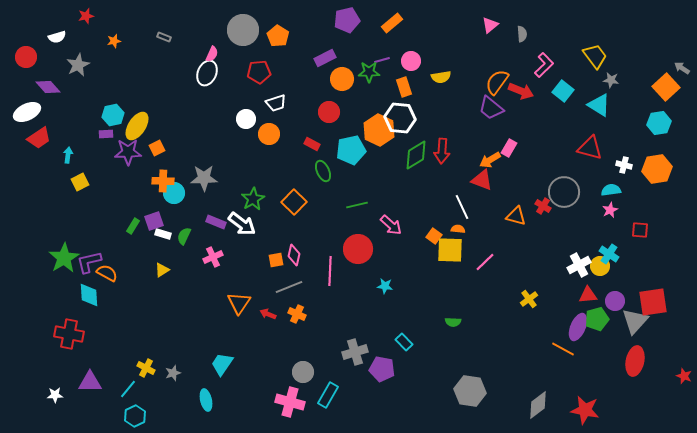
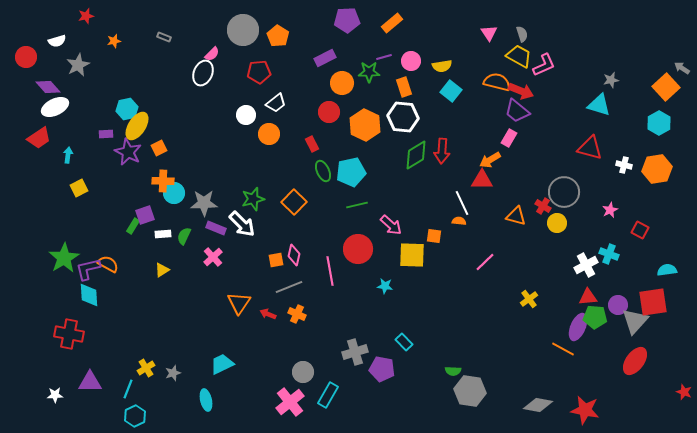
purple pentagon at (347, 20): rotated 10 degrees clockwise
pink triangle at (490, 25): moved 1 px left, 8 px down; rotated 24 degrees counterclockwise
gray semicircle at (522, 34): rotated 14 degrees counterclockwise
white semicircle at (57, 37): moved 4 px down
pink semicircle at (212, 54): rotated 21 degrees clockwise
yellow trapezoid at (595, 56): moved 76 px left; rotated 24 degrees counterclockwise
purple line at (382, 60): moved 2 px right, 3 px up
pink L-shape at (544, 65): rotated 20 degrees clockwise
white ellipse at (207, 73): moved 4 px left
yellow semicircle at (441, 77): moved 1 px right, 11 px up
orange circle at (342, 79): moved 4 px down
gray star at (611, 80): rotated 21 degrees counterclockwise
orange semicircle at (497, 82): rotated 68 degrees clockwise
cyan square at (563, 91): moved 112 px left
white trapezoid at (276, 103): rotated 20 degrees counterclockwise
cyan triangle at (599, 105): rotated 15 degrees counterclockwise
purple trapezoid at (491, 108): moved 26 px right, 3 px down
white ellipse at (27, 112): moved 28 px right, 5 px up
cyan hexagon at (113, 115): moved 14 px right, 6 px up
white hexagon at (400, 118): moved 3 px right, 1 px up
white circle at (246, 119): moved 4 px up
cyan hexagon at (659, 123): rotated 20 degrees counterclockwise
orange hexagon at (379, 130): moved 14 px left, 5 px up
red rectangle at (312, 144): rotated 35 degrees clockwise
orange square at (157, 148): moved 2 px right
pink rectangle at (509, 148): moved 10 px up
cyan pentagon at (351, 150): moved 22 px down
purple star at (128, 152): rotated 28 degrees clockwise
gray star at (204, 178): moved 25 px down
red triangle at (482, 180): rotated 20 degrees counterclockwise
yellow square at (80, 182): moved 1 px left, 6 px down
cyan semicircle at (611, 190): moved 56 px right, 80 px down
green star at (253, 199): rotated 15 degrees clockwise
white line at (462, 207): moved 4 px up
purple square at (154, 221): moved 9 px left, 6 px up
purple rectangle at (216, 222): moved 6 px down
white arrow at (242, 224): rotated 8 degrees clockwise
orange semicircle at (458, 229): moved 1 px right, 8 px up
red square at (640, 230): rotated 24 degrees clockwise
white rectangle at (163, 234): rotated 21 degrees counterclockwise
orange square at (434, 236): rotated 28 degrees counterclockwise
yellow square at (450, 250): moved 38 px left, 5 px down
cyan cross at (609, 254): rotated 12 degrees counterclockwise
pink cross at (213, 257): rotated 18 degrees counterclockwise
purple L-shape at (89, 262): moved 1 px left, 7 px down
white cross at (579, 265): moved 7 px right
yellow circle at (600, 266): moved 43 px left, 43 px up
pink line at (330, 271): rotated 12 degrees counterclockwise
orange semicircle at (107, 273): moved 1 px right, 9 px up
red triangle at (588, 295): moved 2 px down
purple circle at (615, 301): moved 3 px right, 4 px down
green pentagon at (597, 319): moved 2 px left, 2 px up; rotated 20 degrees clockwise
green semicircle at (453, 322): moved 49 px down
red ellipse at (635, 361): rotated 24 degrees clockwise
cyan trapezoid at (222, 364): rotated 30 degrees clockwise
yellow cross at (146, 368): rotated 30 degrees clockwise
red star at (684, 376): moved 16 px down
cyan line at (128, 389): rotated 18 degrees counterclockwise
pink cross at (290, 402): rotated 36 degrees clockwise
gray diamond at (538, 405): rotated 48 degrees clockwise
